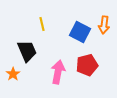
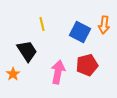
black trapezoid: rotated 10 degrees counterclockwise
